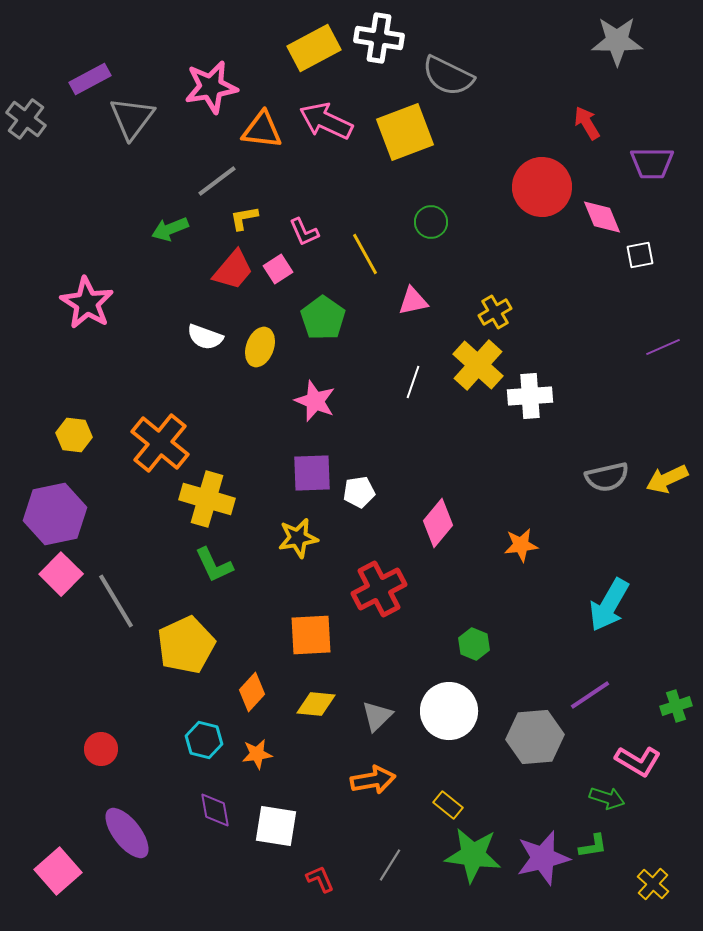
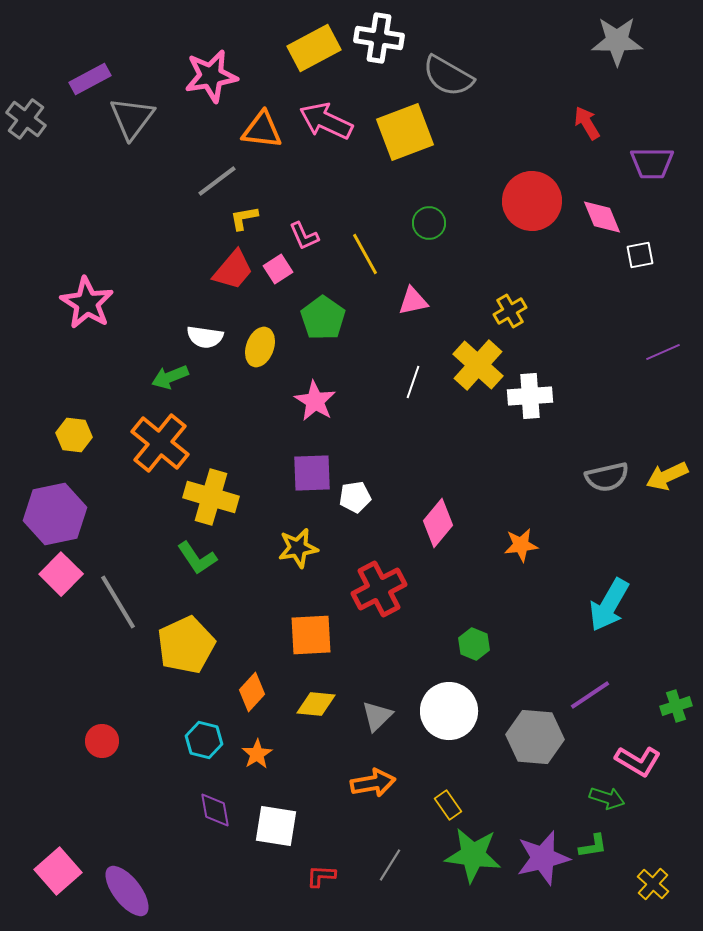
gray semicircle at (448, 76): rotated 4 degrees clockwise
pink star at (211, 87): moved 11 px up
red circle at (542, 187): moved 10 px left, 14 px down
green circle at (431, 222): moved 2 px left, 1 px down
green arrow at (170, 229): moved 148 px down
pink L-shape at (304, 232): moved 4 px down
yellow cross at (495, 312): moved 15 px right, 1 px up
white semicircle at (205, 337): rotated 12 degrees counterclockwise
purple line at (663, 347): moved 5 px down
pink star at (315, 401): rotated 9 degrees clockwise
yellow arrow at (667, 479): moved 3 px up
white pentagon at (359, 492): moved 4 px left, 5 px down
yellow cross at (207, 499): moved 4 px right, 2 px up
yellow star at (298, 538): moved 10 px down
green L-shape at (214, 565): moved 17 px left, 7 px up; rotated 9 degrees counterclockwise
gray line at (116, 601): moved 2 px right, 1 px down
gray hexagon at (535, 737): rotated 10 degrees clockwise
red circle at (101, 749): moved 1 px right, 8 px up
orange star at (257, 754): rotated 24 degrees counterclockwise
orange arrow at (373, 780): moved 3 px down
yellow rectangle at (448, 805): rotated 16 degrees clockwise
purple ellipse at (127, 833): moved 58 px down
red L-shape at (320, 879): moved 1 px right, 3 px up; rotated 64 degrees counterclockwise
